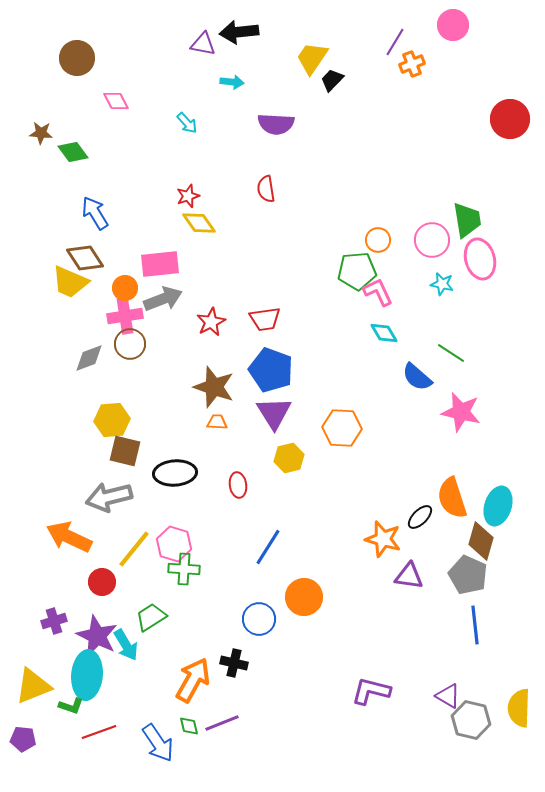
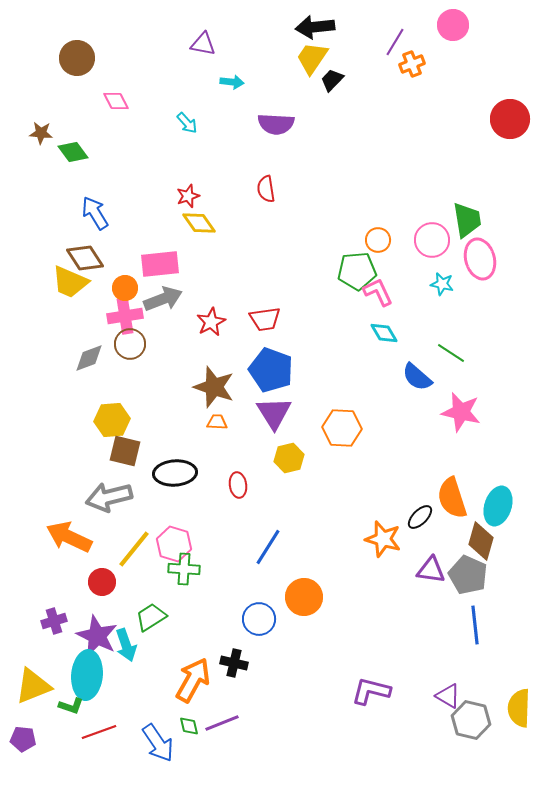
black arrow at (239, 32): moved 76 px right, 5 px up
purple triangle at (409, 576): moved 22 px right, 6 px up
cyan arrow at (126, 645): rotated 12 degrees clockwise
